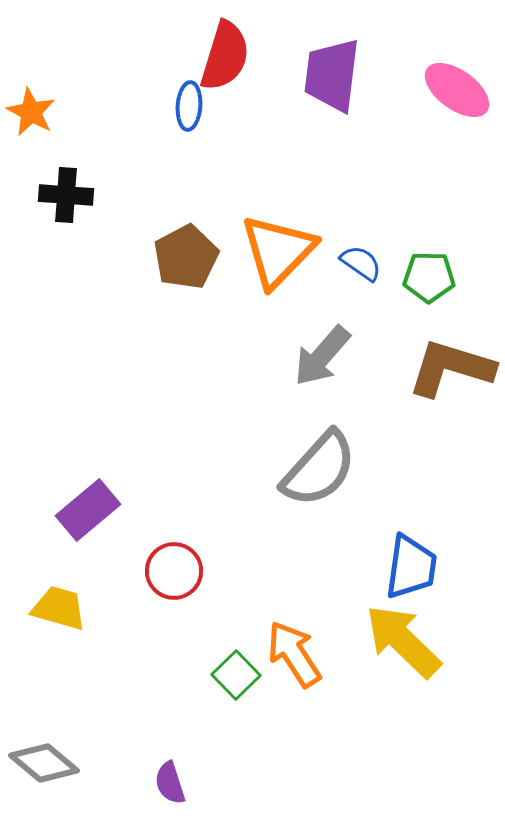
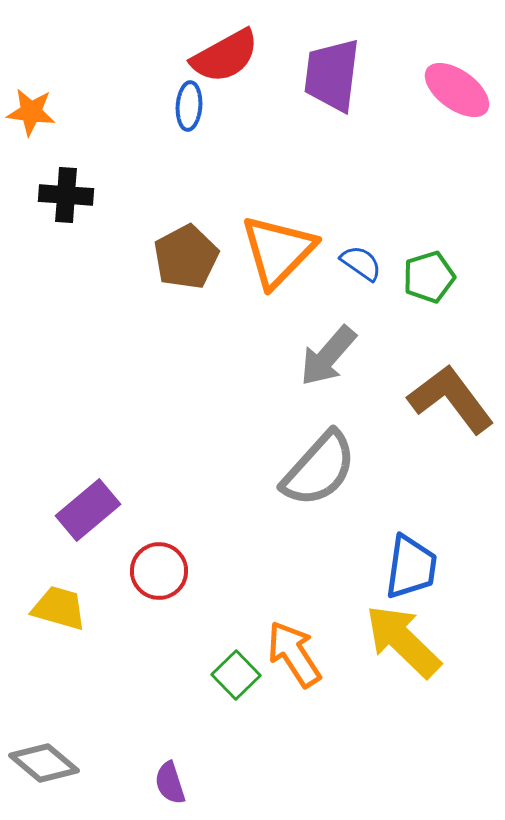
red semicircle: rotated 44 degrees clockwise
orange star: rotated 21 degrees counterclockwise
green pentagon: rotated 18 degrees counterclockwise
gray arrow: moved 6 px right
brown L-shape: moved 31 px down; rotated 36 degrees clockwise
red circle: moved 15 px left
